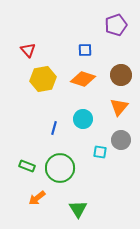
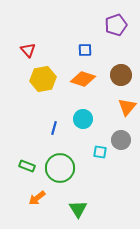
orange triangle: moved 8 px right
